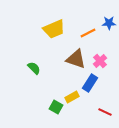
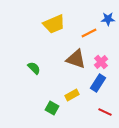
blue star: moved 1 px left, 4 px up
yellow trapezoid: moved 5 px up
orange line: moved 1 px right
pink cross: moved 1 px right, 1 px down
blue rectangle: moved 8 px right
yellow rectangle: moved 2 px up
green square: moved 4 px left, 1 px down
